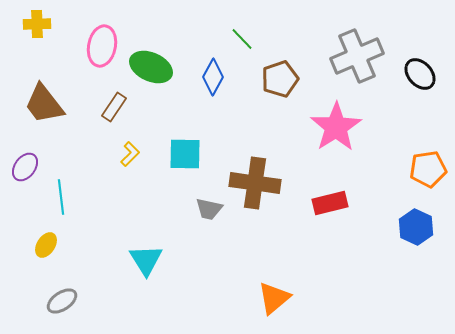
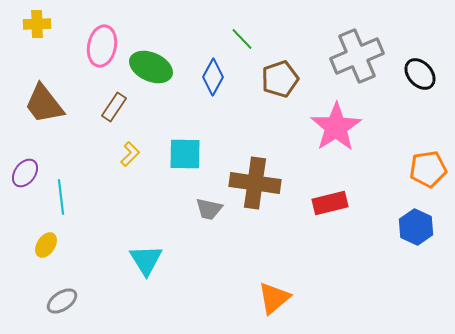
purple ellipse: moved 6 px down
